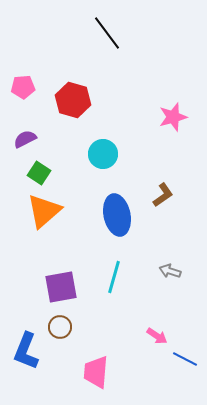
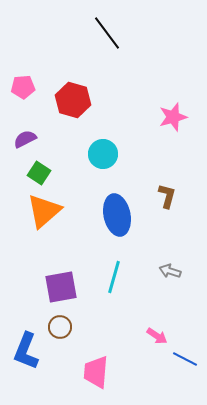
brown L-shape: moved 4 px right, 1 px down; rotated 40 degrees counterclockwise
